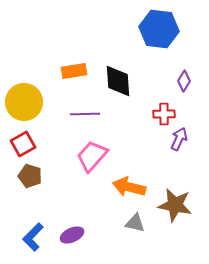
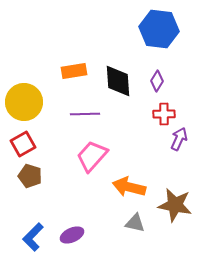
purple diamond: moved 27 px left
